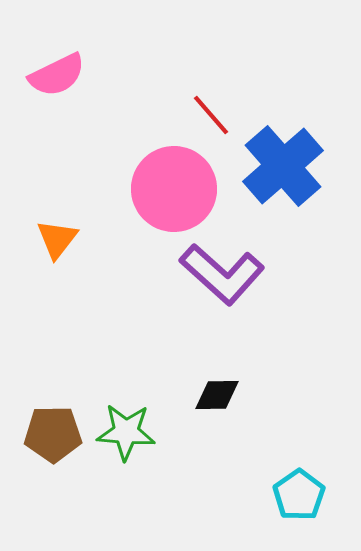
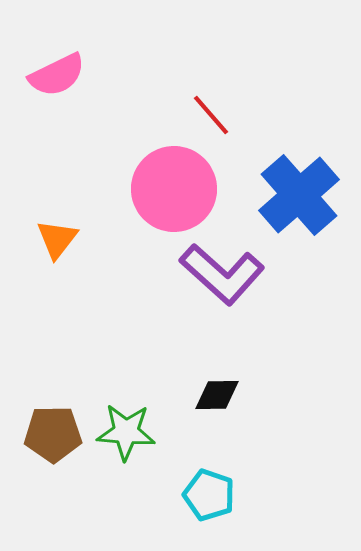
blue cross: moved 16 px right, 29 px down
cyan pentagon: moved 90 px left; rotated 18 degrees counterclockwise
